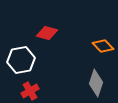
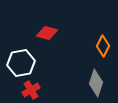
orange diamond: rotated 70 degrees clockwise
white hexagon: moved 3 px down
red cross: moved 1 px right, 1 px up
